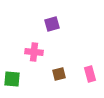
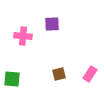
purple square: rotated 14 degrees clockwise
pink cross: moved 11 px left, 16 px up
pink rectangle: rotated 49 degrees clockwise
